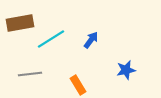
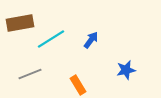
gray line: rotated 15 degrees counterclockwise
